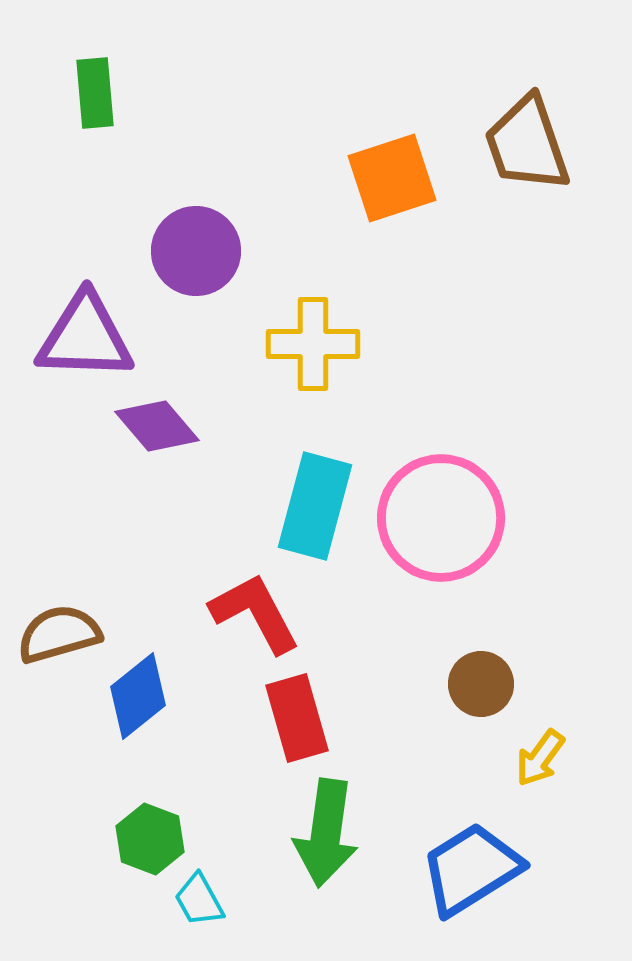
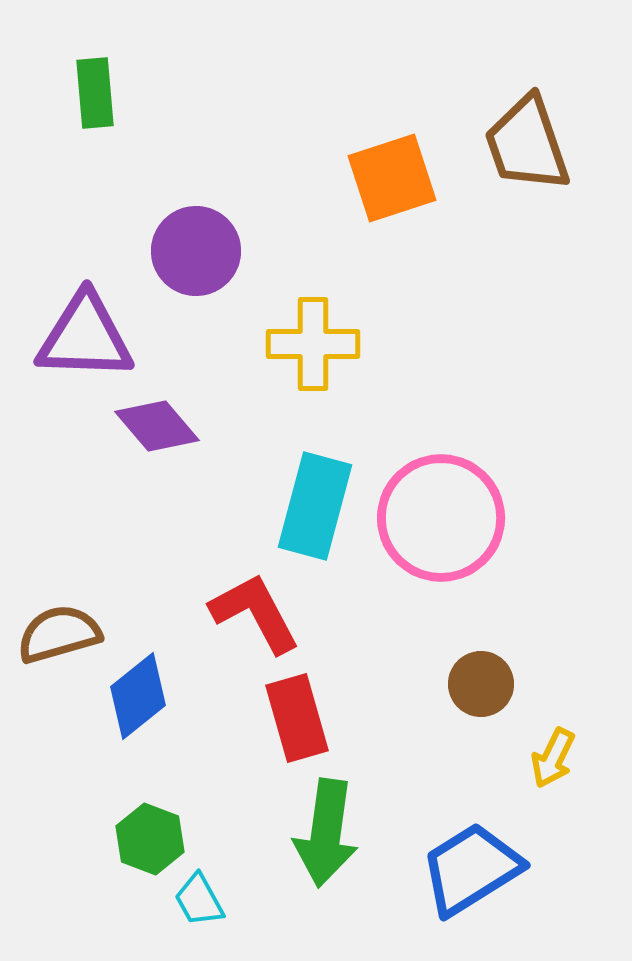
yellow arrow: moved 13 px right; rotated 10 degrees counterclockwise
